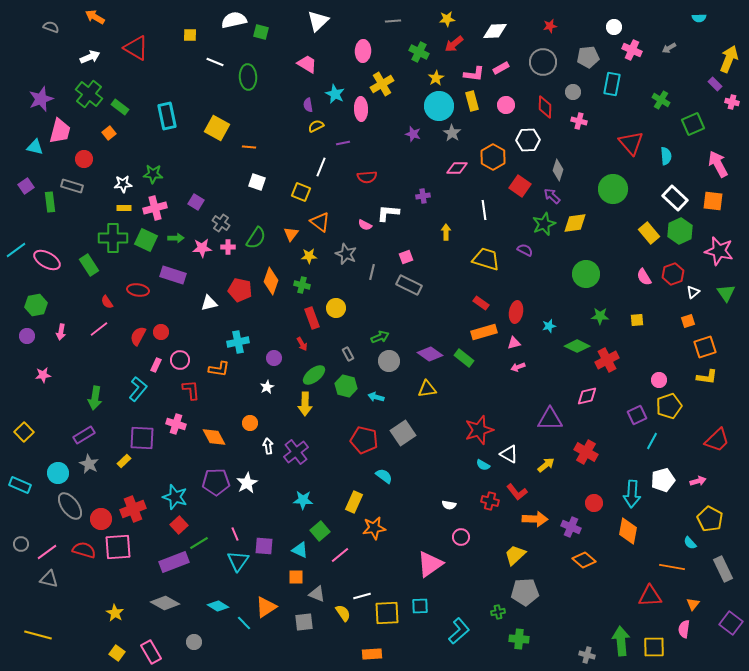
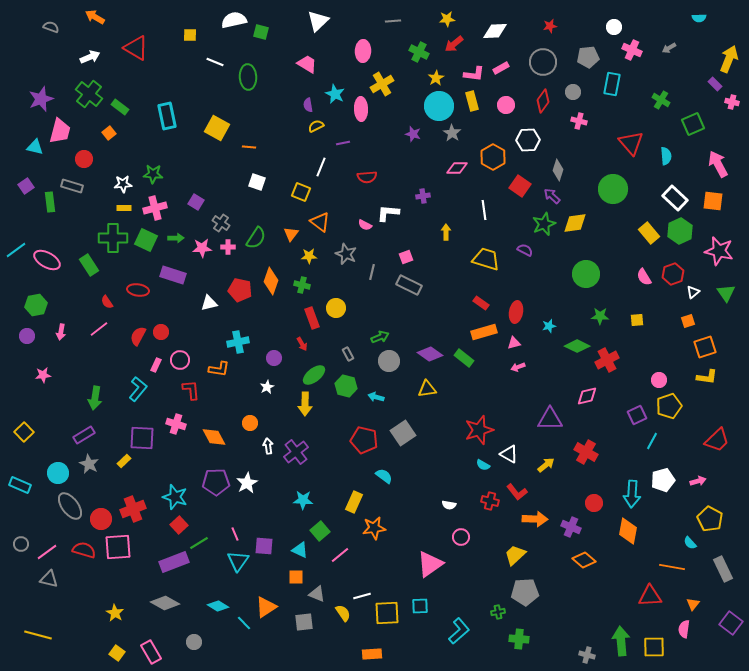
red diamond at (545, 107): moved 2 px left, 6 px up; rotated 35 degrees clockwise
